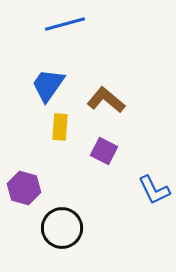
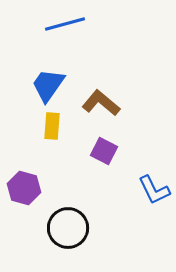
brown L-shape: moved 5 px left, 3 px down
yellow rectangle: moved 8 px left, 1 px up
black circle: moved 6 px right
